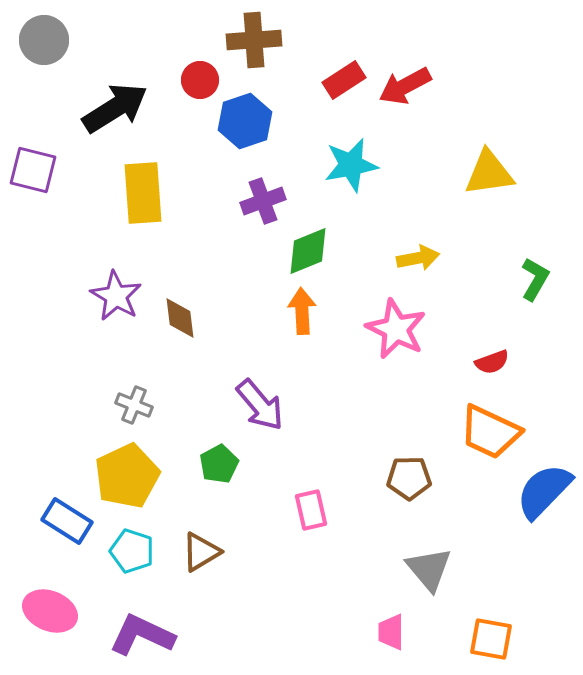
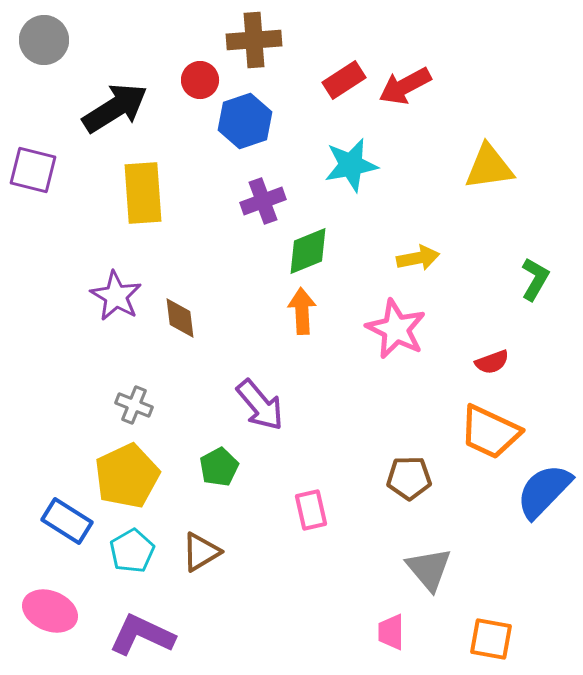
yellow triangle: moved 6 px up
green pentagon: moved 3 px down
cyan pentagon: rotated 24 degrees clockwise
